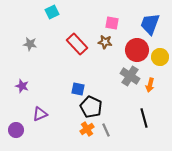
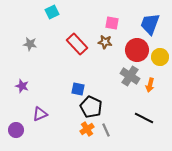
black line: rotated 48 degrees counterclockwise
